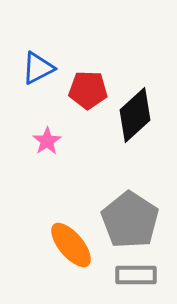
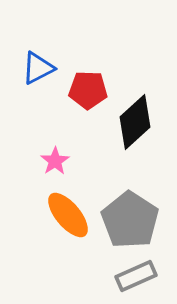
black diamond: moved 7 px down
pink star: moved 8 px right, 20 px down
orange ellipse: moved 3 px left, 30 px up
gray rectangle: moved 1 px down; rotated 24 degrees counterclockwise
